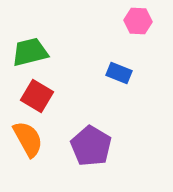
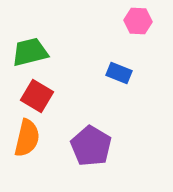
orange semicircle: moved 1 px left, 1 px up; rotated 42 degrees clockwise
